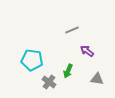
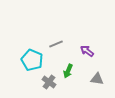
gray line: moved 16 px left, 14 px down
cyan pentagon: rotated 15 degrees clockwise
